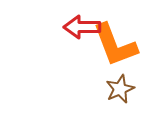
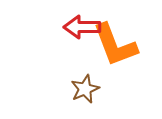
brown star: moved 35 px left
